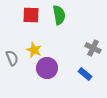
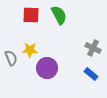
green semicircle: rotated 18 degrees counterclockwise
yellow star: moved 4 px left; rotated 21 degrees counterclockwise
gray semicircle: moved 1 px left
blue rectangle: moved 6 px right
